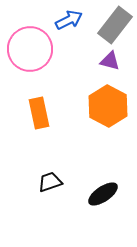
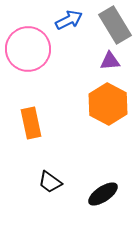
gray rectangle: rotated 69 degrees counterclockwise
pink circle: moved 2 px left
purple triangle: rotated 20 degrees counterclockwise
orange hexagon: moved 2 px up
orange rectangle: moved 8 px left, 10 px down
black trapezoid: rotated 125 degrees counterclockwise
